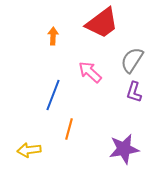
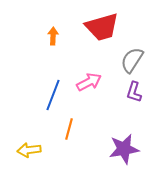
red trapezoid: moved 4 px down; rotated 21 degrees clockwise
pink arrow: moved 1 px left, 10 px down; rotated 110 degrees clockwise
